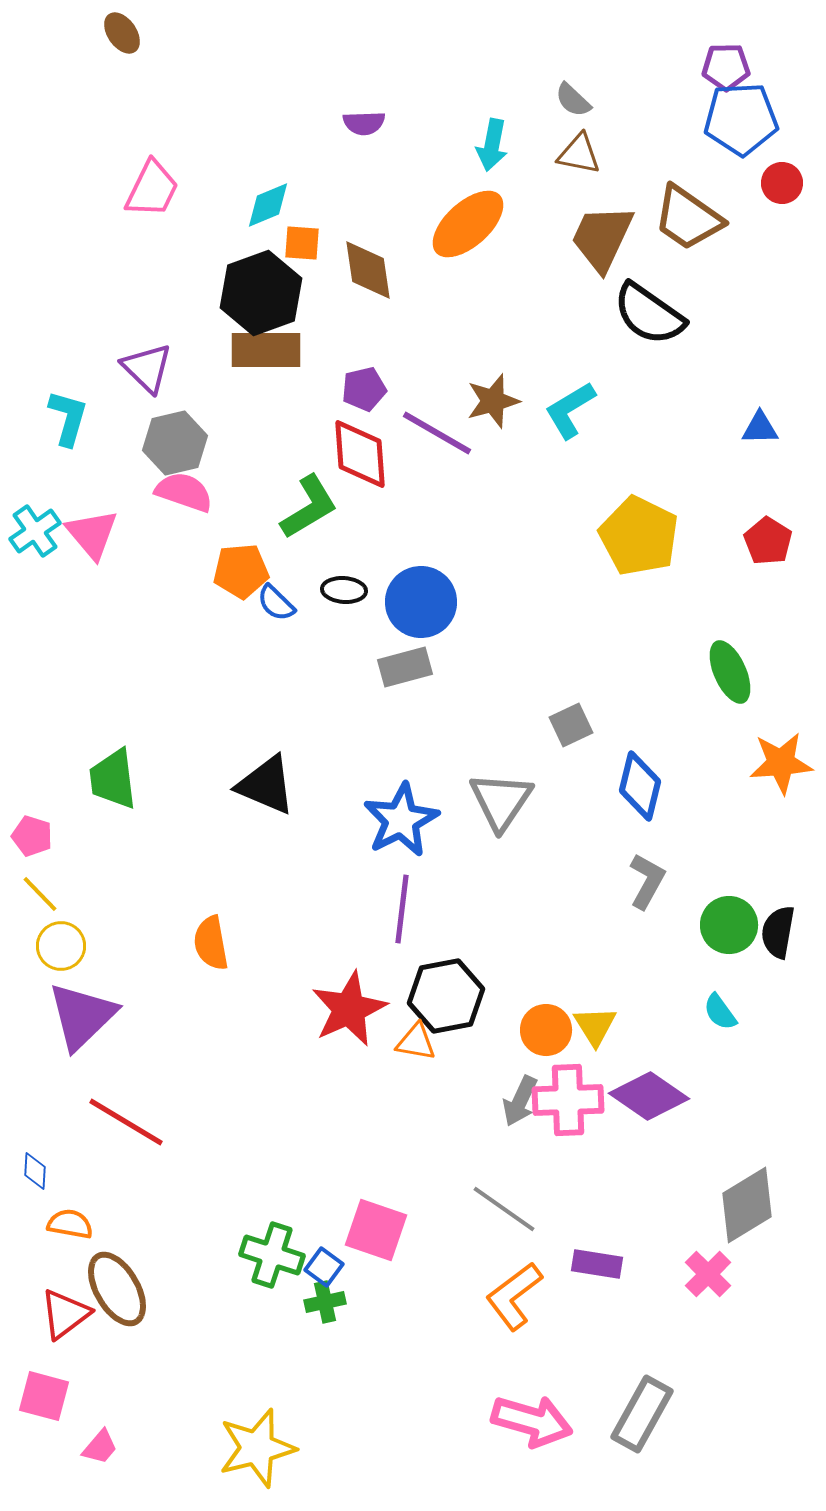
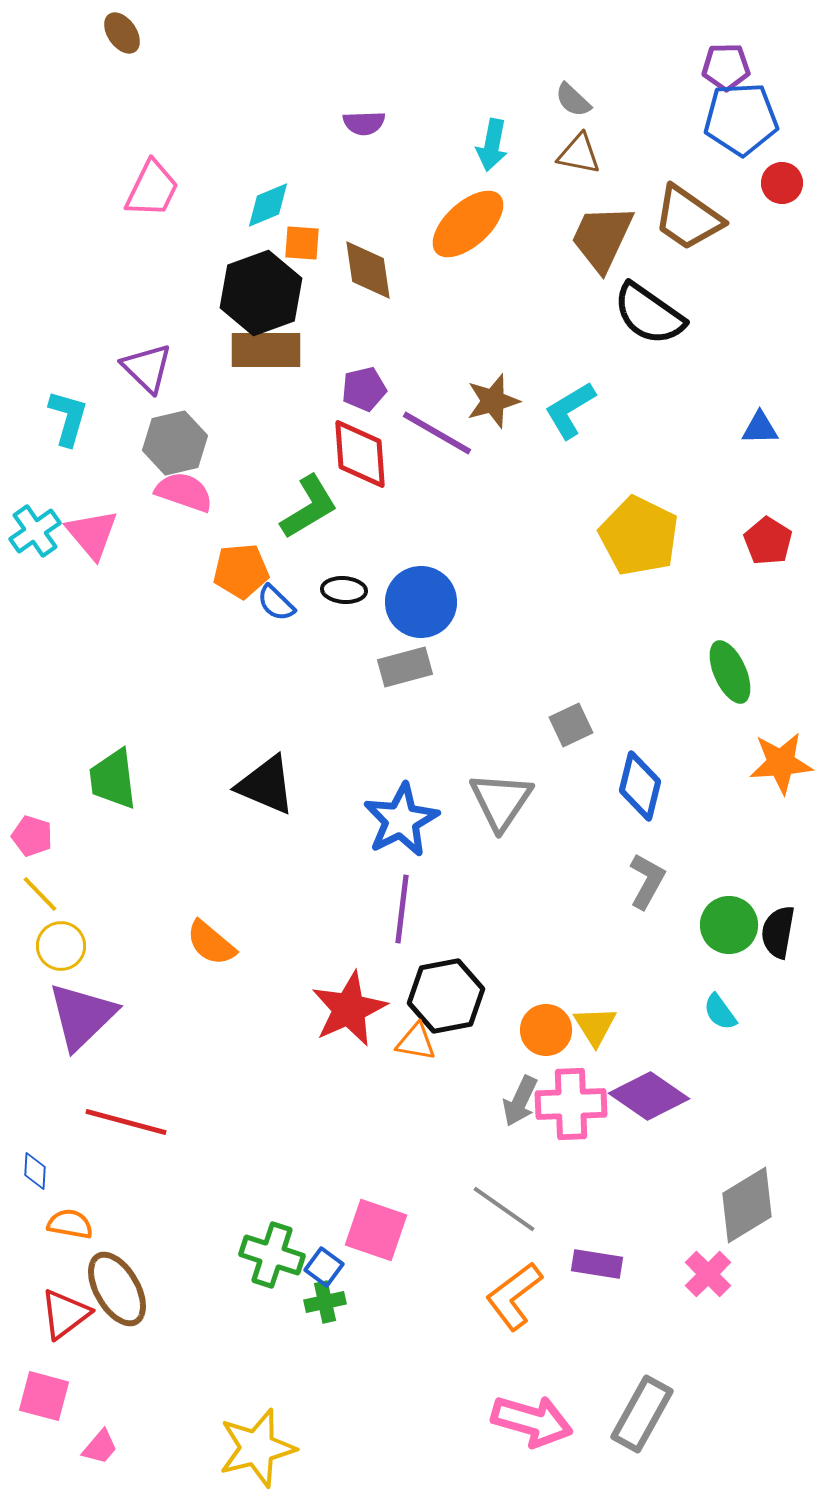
orange semicircle at (211, 943): rotated 40 degrees counterclockwise
pink cross at (568, 1100): moved 3 px right, 4 px down
red line at (126, 1122): rotated 16 degrees counterclockwise
